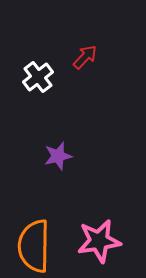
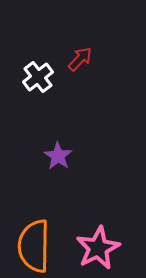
red arrow: moved 5 px left, 2 px down
purple star: rotated 24 degrees counterclockwise
pink star: moved 1 px left, 7 px down; rotated 18 degrees counterclockwise
